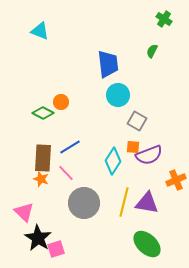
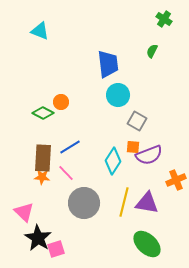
orange star: moved 1 px right, 2 px up; rotated 14 degrees counterclockwise
